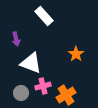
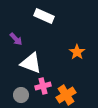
white rectangle: rotated 24 degrees counterclockwise
purple arrow: rotated 32 degrees counterclockwise
orange star: moved 1 px right, 2 px up
gray circle: moved 2 px down
